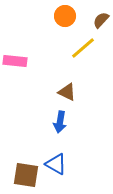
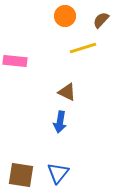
yellow line: rotated 24 degrees clockwise
blue triangle: moved 2 px right, 9 px down; rotated 40 degrees clockwise
brown square: moved 5 px left
